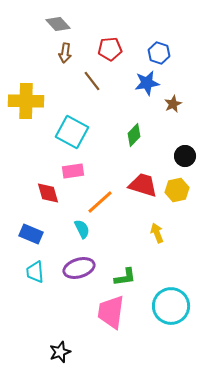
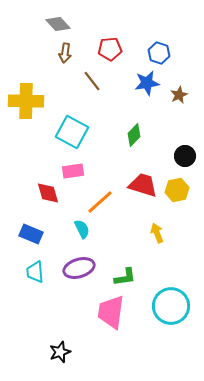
brown star: moved 6 px right, 9 px up
